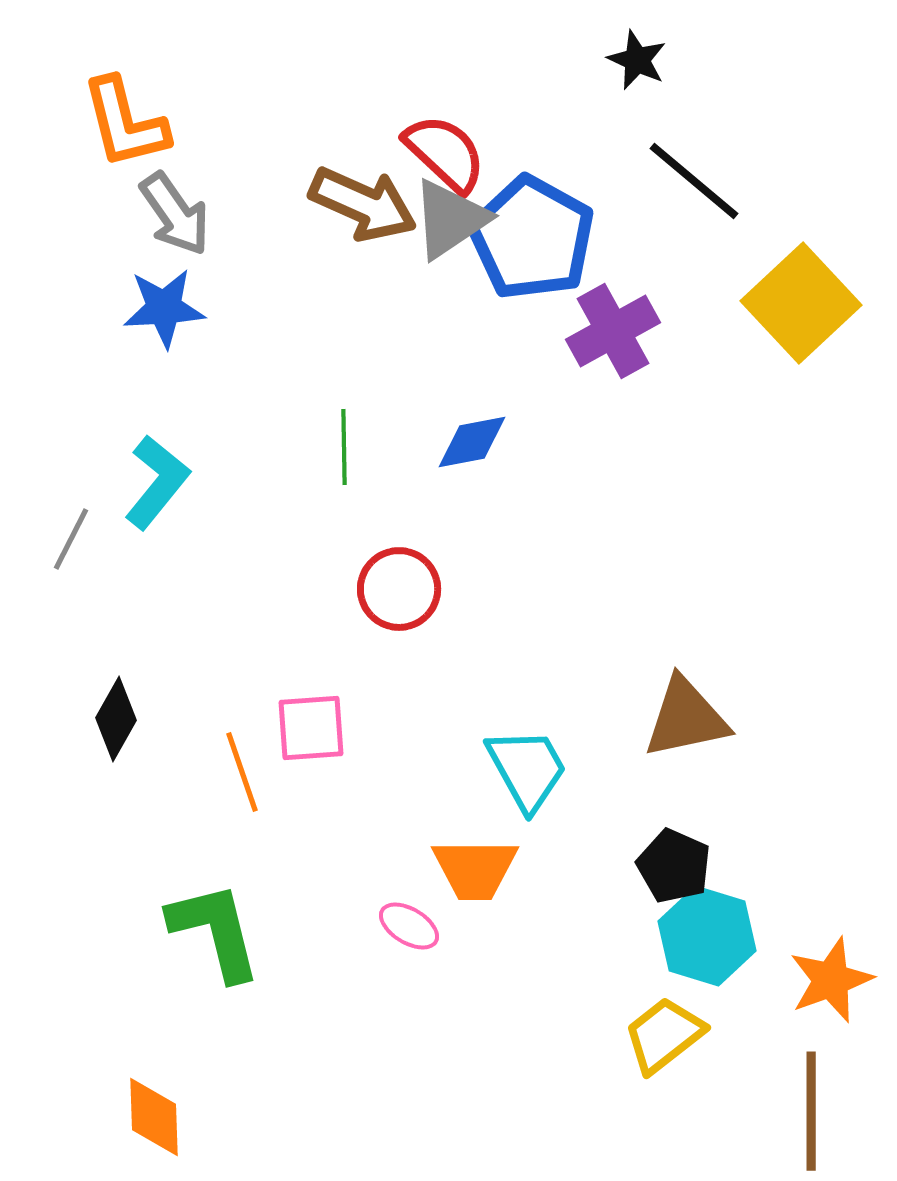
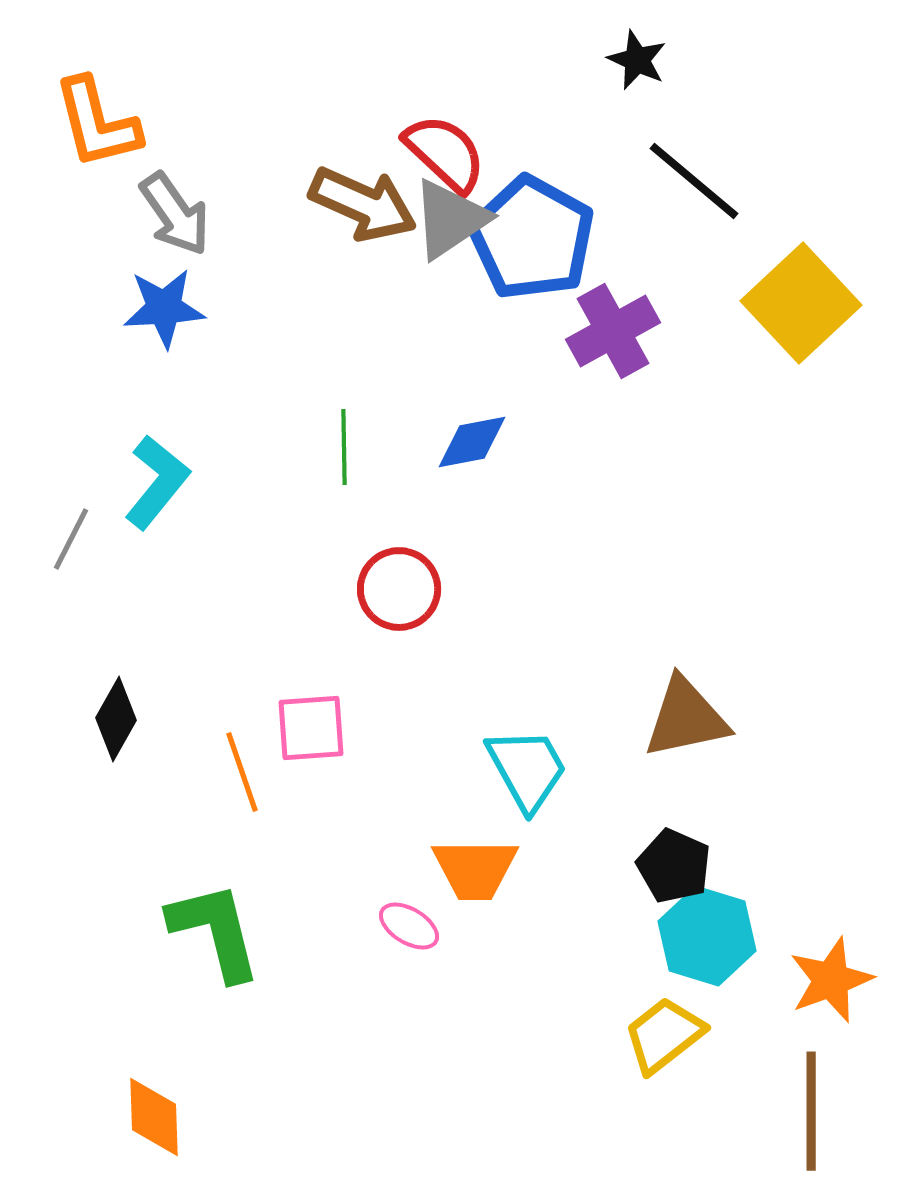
orange L-shape: moved 28 px left
